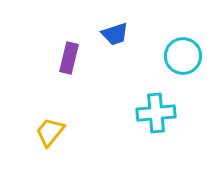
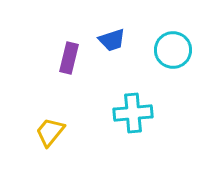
blue trapezoid: moved 3 px left, 6 px down
cyan circle: moved 10 px left, 6 px up
cyan cross: moved 23 px left
